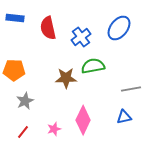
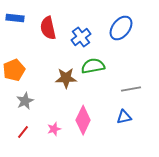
blue ellipse: moved 2 px right
orange pentagon: rotated 25 degrees counterclockwise
